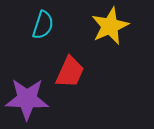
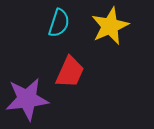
cyan semicircle: moved 16 px right, 2 px up
purple star: rotated 9 degrees counterclockwise
